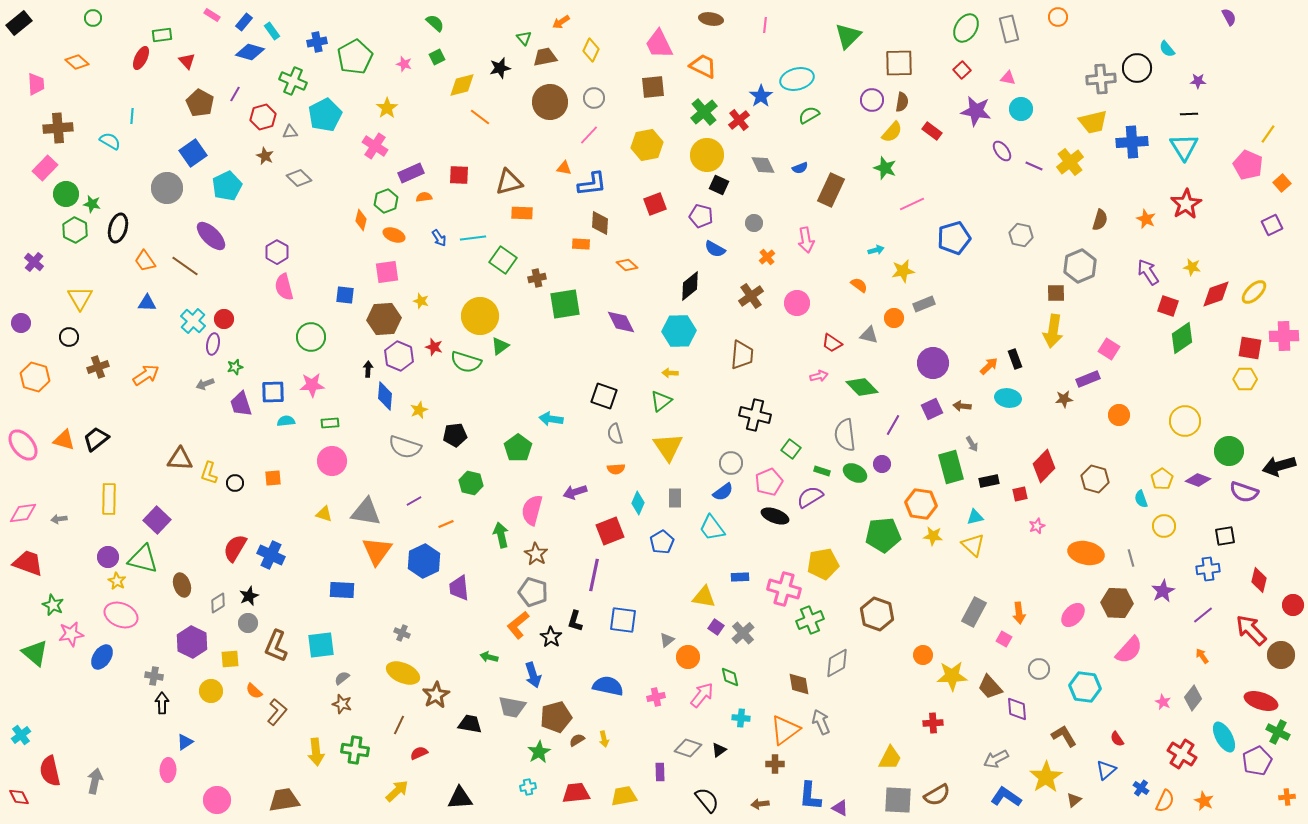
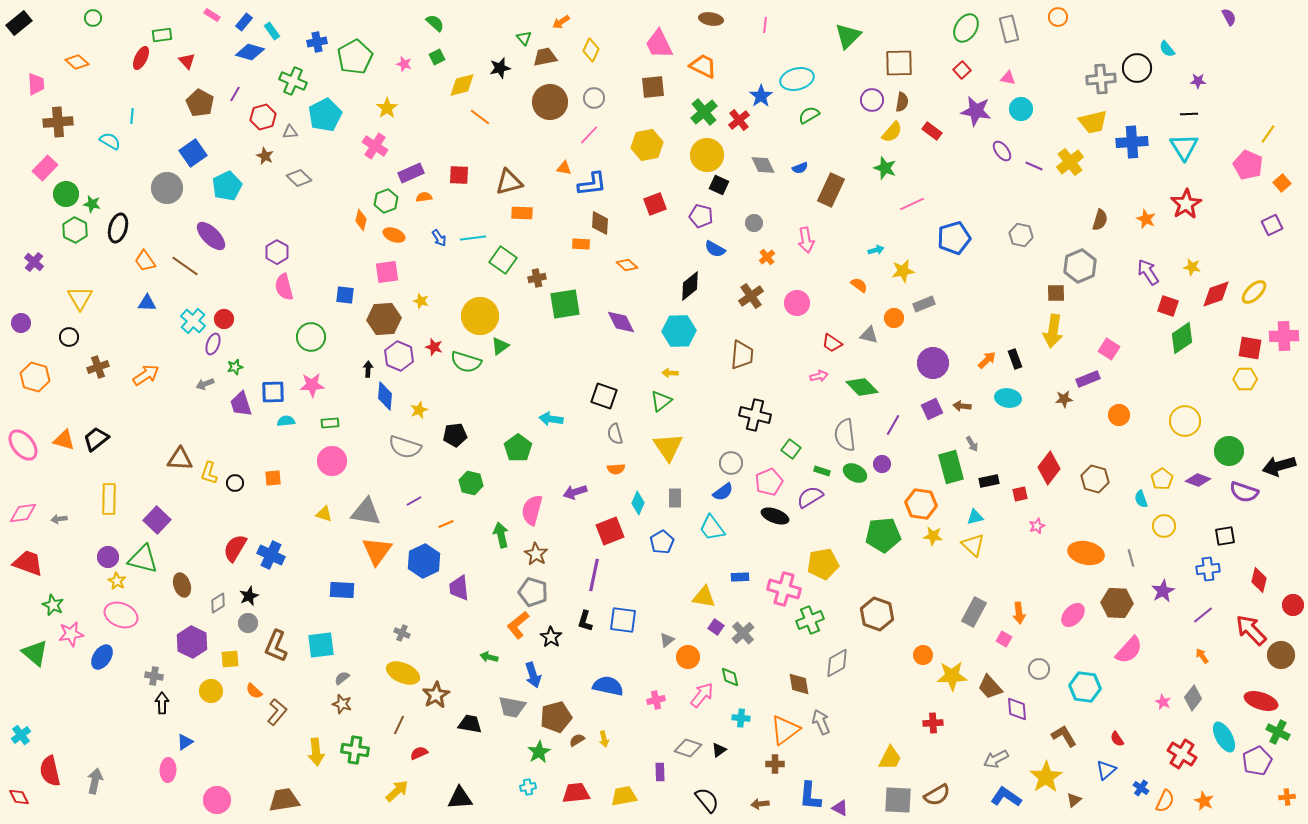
brown cross at (58, 128): moved 6 px up
purple ellipse at (213, 344): rotated 10 degrees clockwise
orange arrow at (989, 366): moved 2 px left, 6 px up
red diamond at (1044, 466): moved 5 px right, 2 px down; rotated 8 degrees counterclockwise
black L-shape at (575, 621): moved 10 px right
pink cross at (656, 697): moved 3 px down
